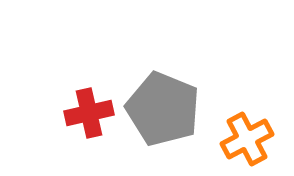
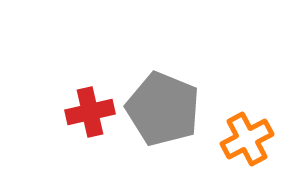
red cross: moved 1 px right, 1 px up
